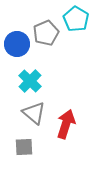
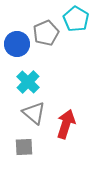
cyan cross: moved 2 px left, 1 px down
